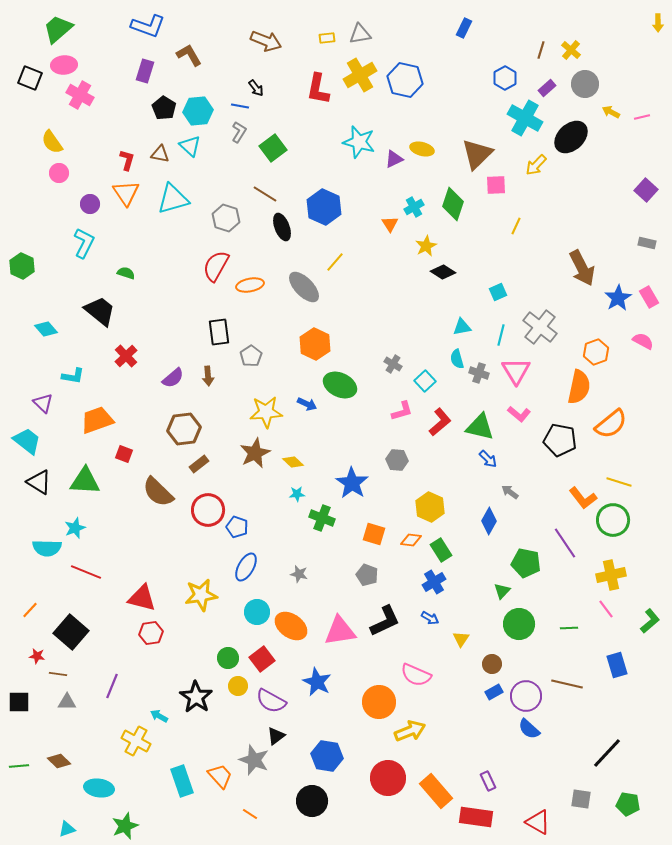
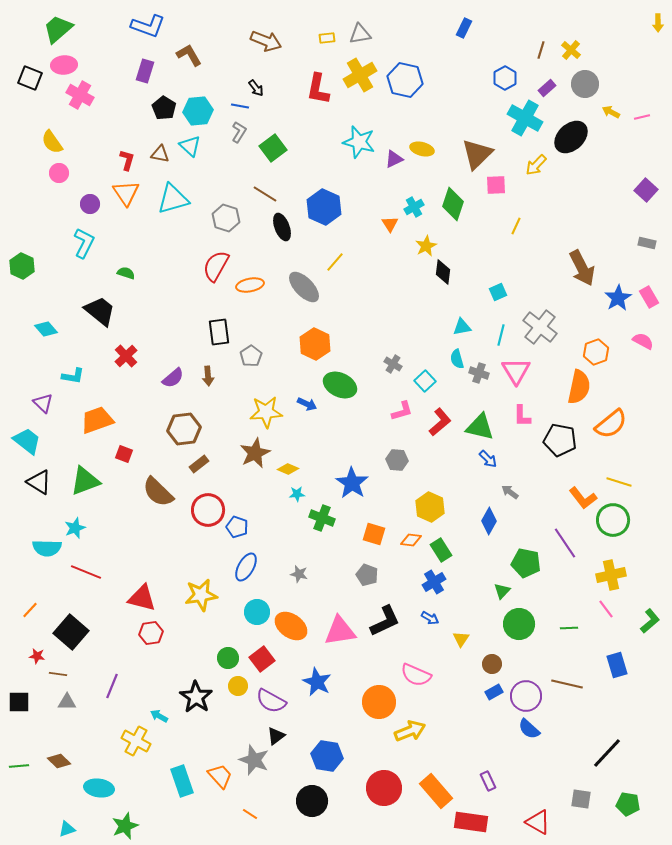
black diamond at (443, 272): rotated 65 degrees clockwise
pink L-shape at (519, 414): moved 3 px right, 2 px down; rotated 50 degrees clockwise
yellow diamond at (293, 462): moved 5 px left, 7 px down; rotated 20 degrees counterclockwise
green triangle at (85, 481): rotated 24 degrees counterclockwise
red circle at (388, 778): moved 4 px left, 10 px down
red rectangle at (476, 817): moved 5 px left, 5 px down
